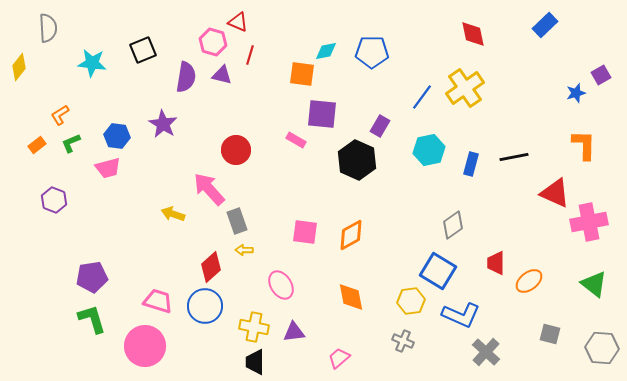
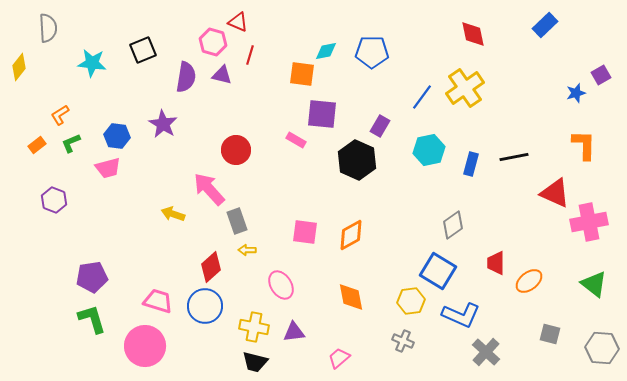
yellow arrow at (244, 250): moved 3 px right
black trapezoid at (255, 362): rotated 76 degrees counterclockwise
